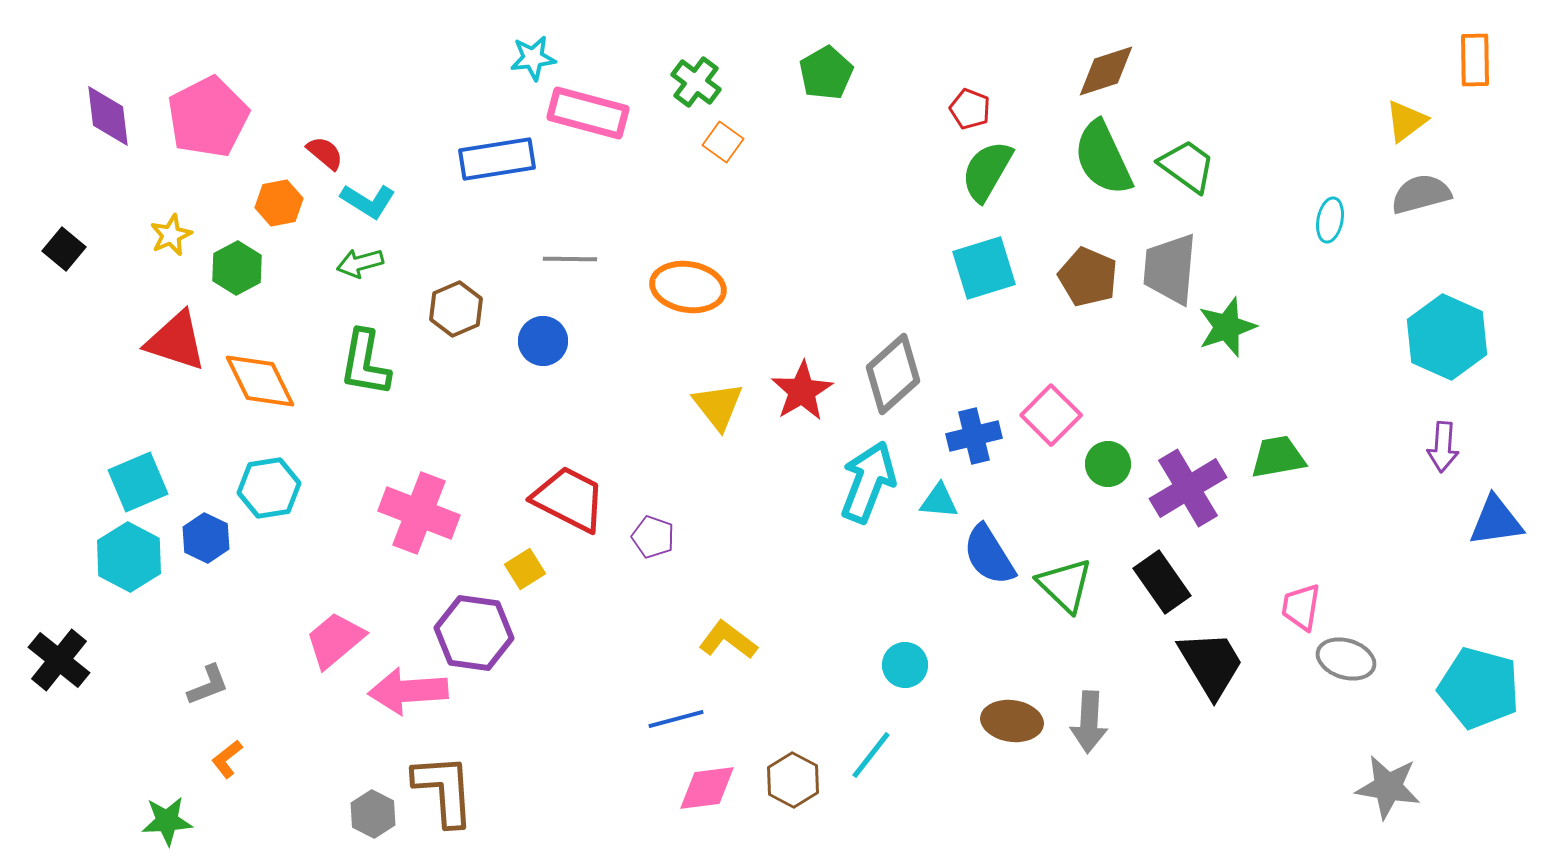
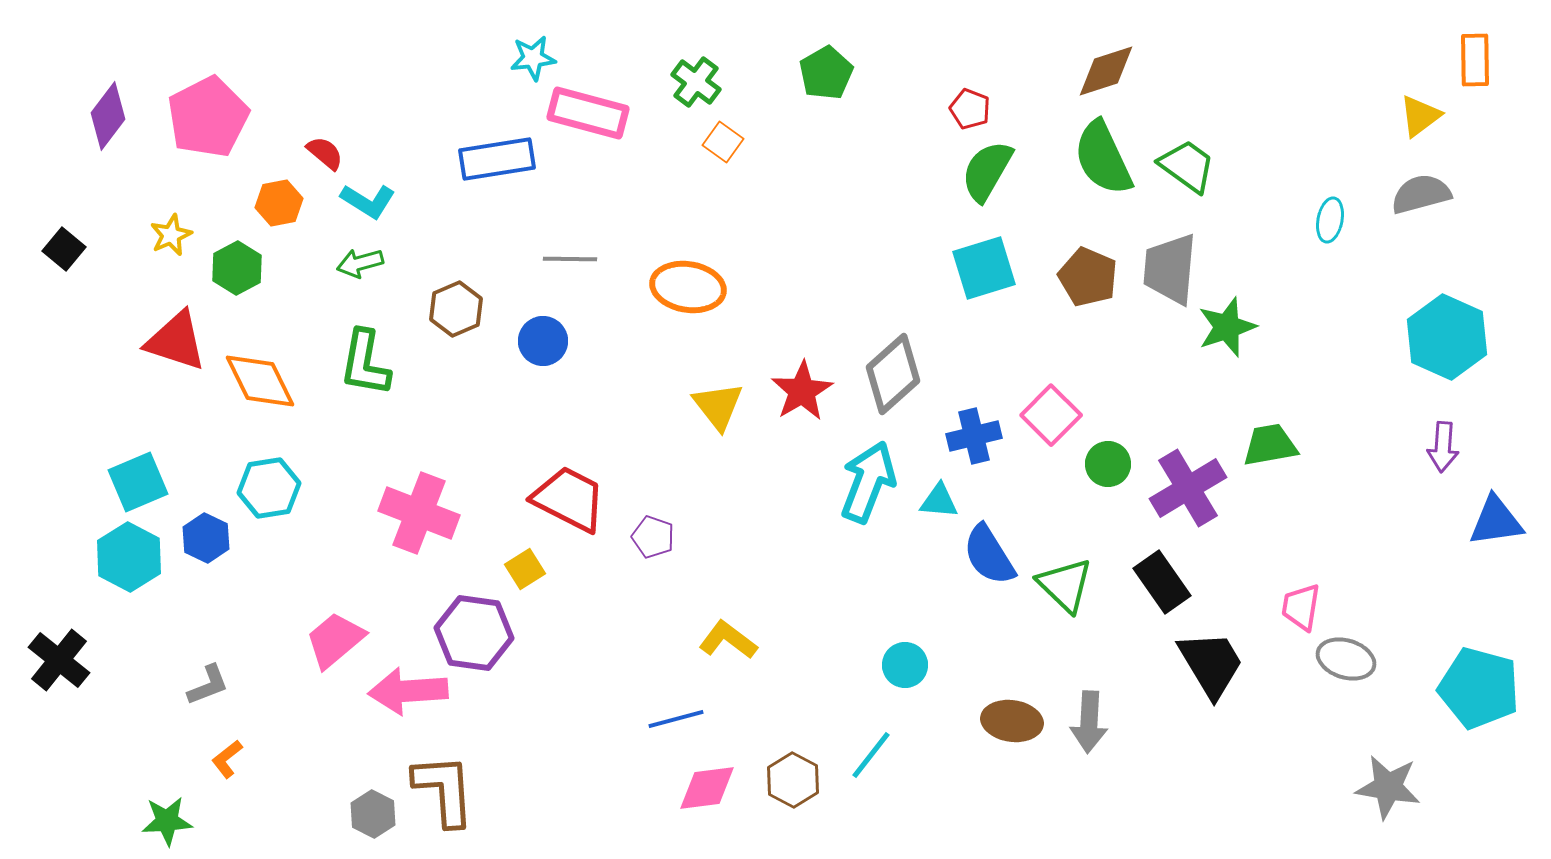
purple diamond at (108, 116): rotated 44 degrees clockwise
yellow triangle at (1406, 121): moved 14 px right, 5 px up
green trapezoid at (1278, 457): moved 8 px left, 12 px up
